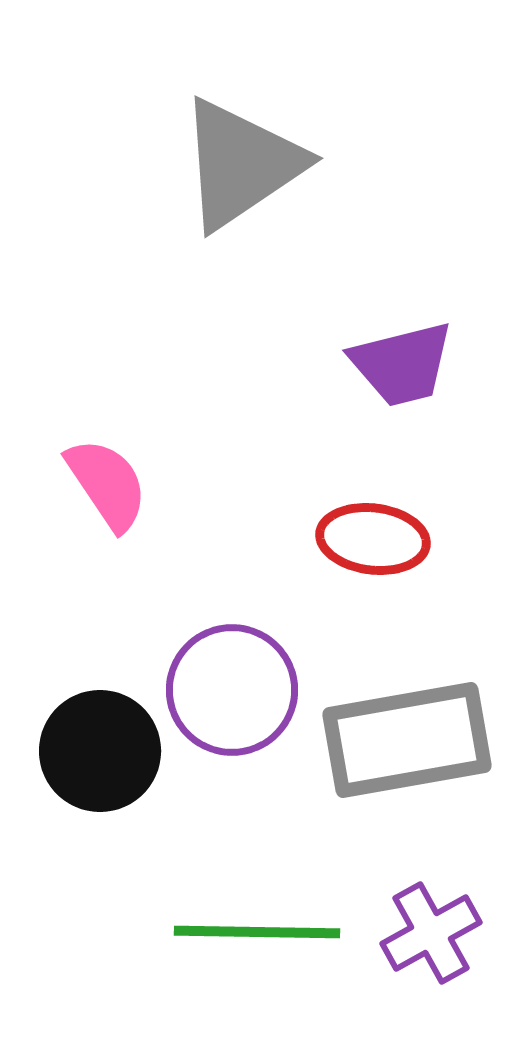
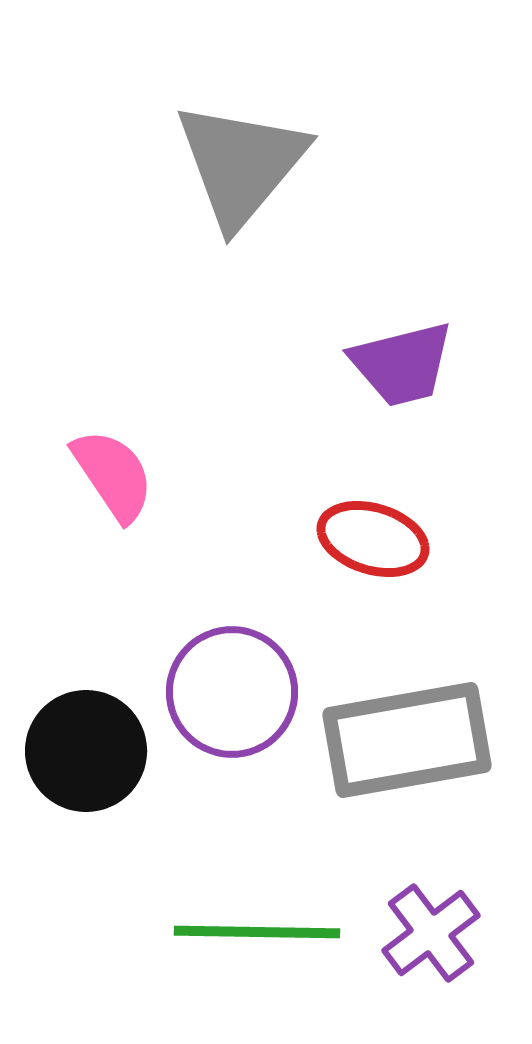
gray triangle: rotated 16 degrees counterclockwise
pink semicircle: moved 6 px right, 9 px up
red ellipse: rotated 10 degrees clockwise
purple circle: moved 2 px down
black circle: moved 14 px left
purple cross: rotated 8 degrees counterclockwise
